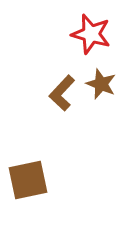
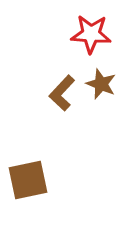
red star: rotated 12 degrees counterclockwise
